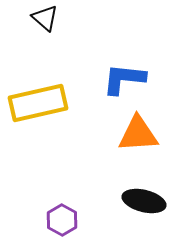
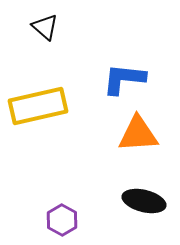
black triangle: moved 9 px down
yellow rectangle: moved 3 px down
